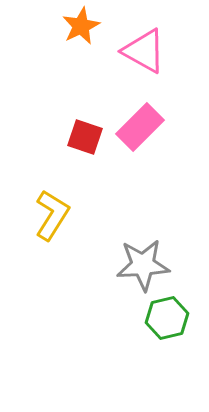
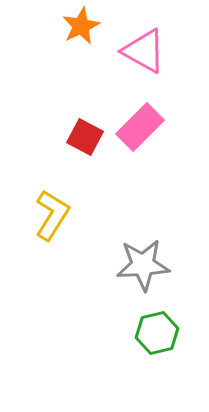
red square: rotated 9 degrees clockwise
green hexagon: moved 10 px left, 15 px down
